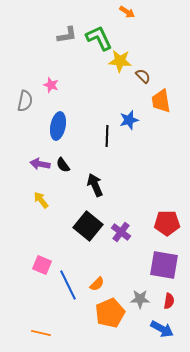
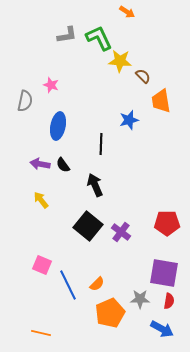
black line: moved 6 px left, 8 px down
purple square: moved 8 px down
